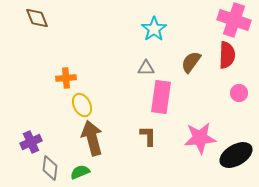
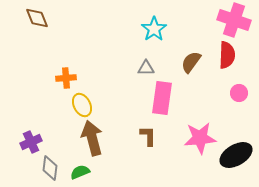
pink rectangle: moved 1 px right, 1 px down
